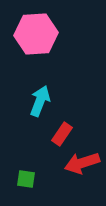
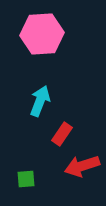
pink hexagon: moved 6 px right
red arrow: moved 3 px down
green square: rotated 12 degrees counterclockwise
